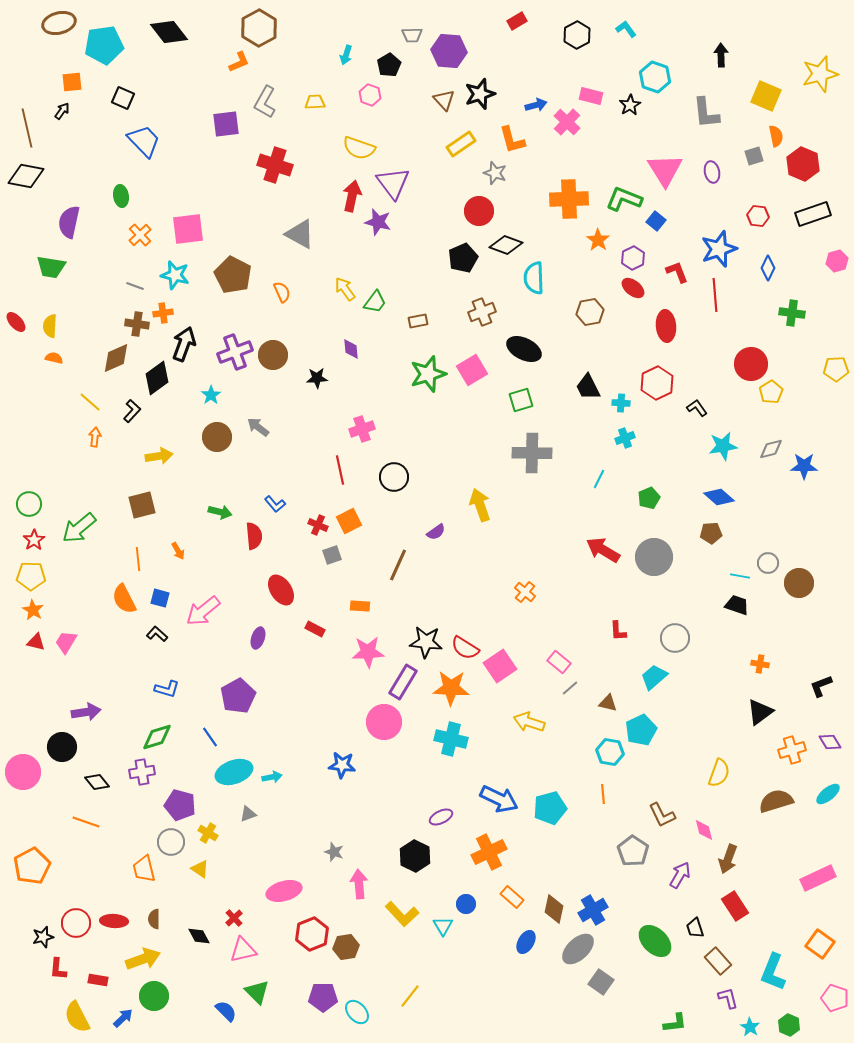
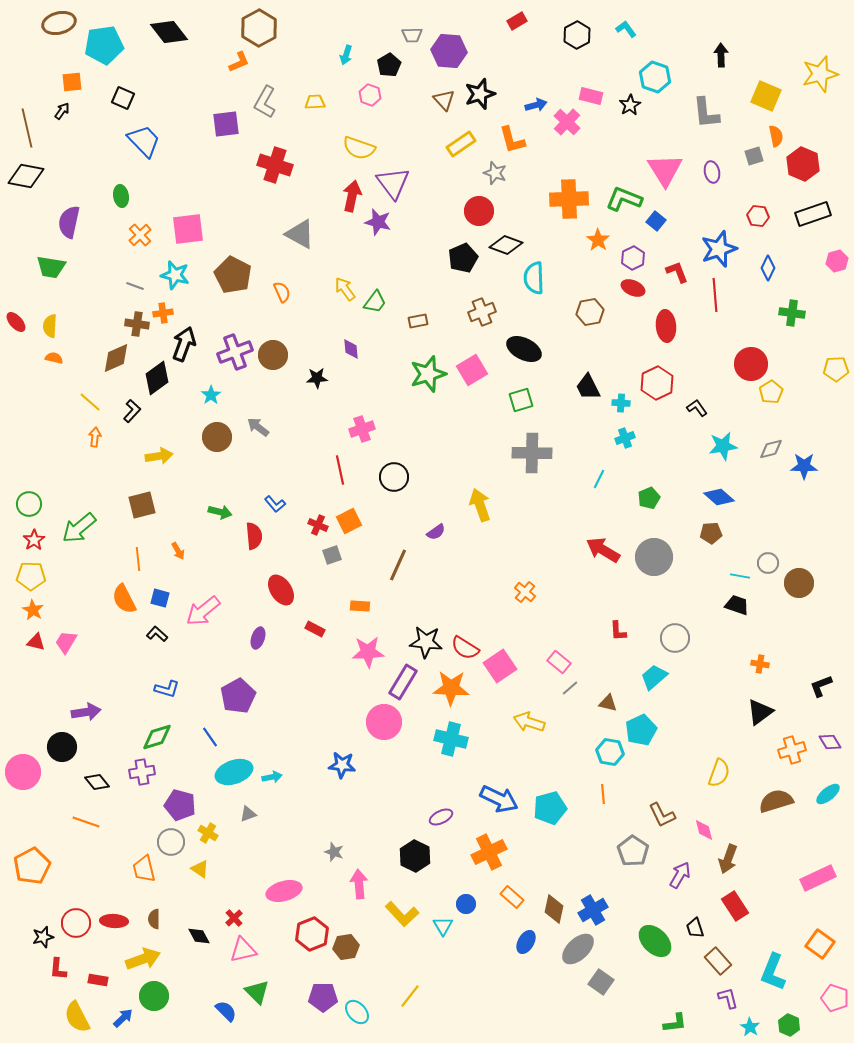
red ellipse at (633, 288): rotated 15 degrees counterclockwise
